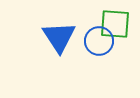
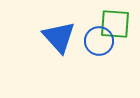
blue triangle: rotated 9 degrees counterclockwise
